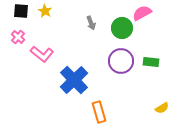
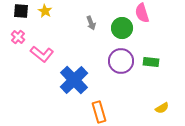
pink semicircle: rotated 78 degrees counterclockwise
